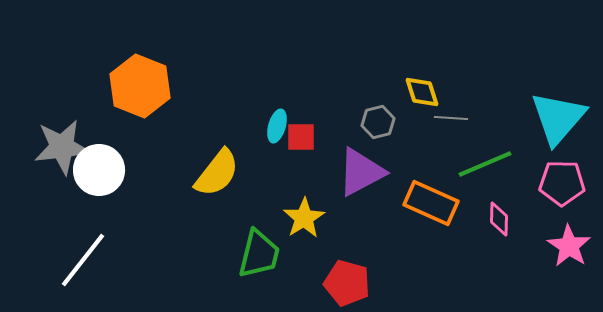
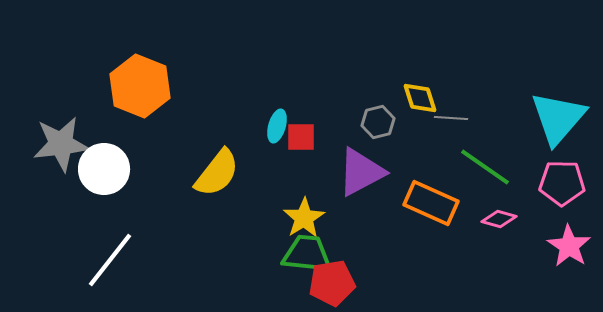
yellow diamond: moved 2 px left, 6 px down
gray star: moved 1 px left, 3 px up
green line: moved 3 px down; rotated 58 degrees clockwise
white circle: moved 5 px right, 1 px up
pink diamond: rotated 76 degrees counterclockwise
green trapezoid: moved 48 px right; rotated 98 degrees counterclockwise
white line: moved 27 px right
red pentagon: moved 15 px left; rotated 24 degrees counterclockwise
